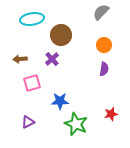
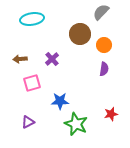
brown circle: moved 19 px right, 1 px up
